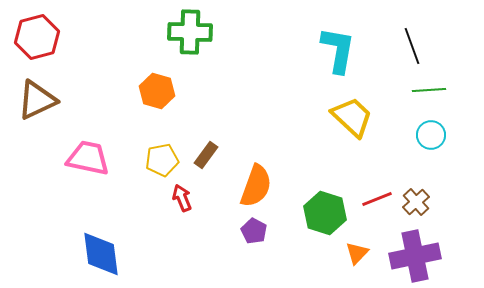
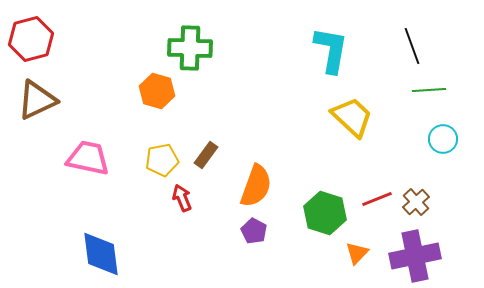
green cross: moved 16 px down
red hexagon: moved 6 px left, 2 px down
cyan L-shape: moved 7 px left
cyan circle: moved 12 px right, 4 px down
